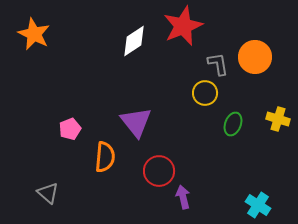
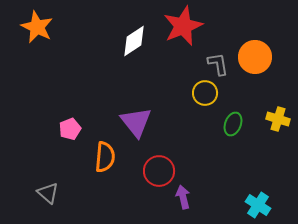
orange star: moved 3 px right, 7 px up
